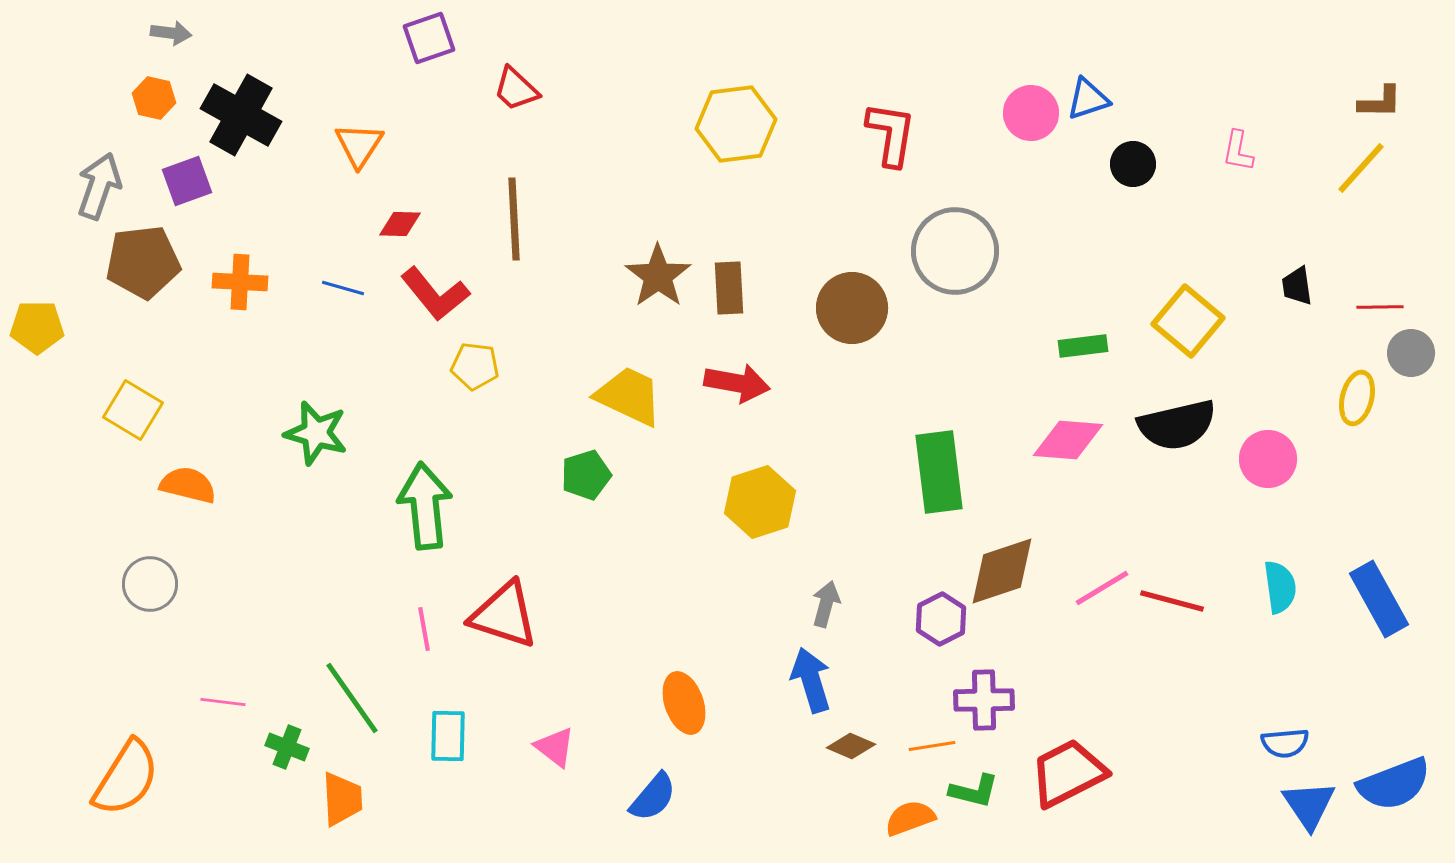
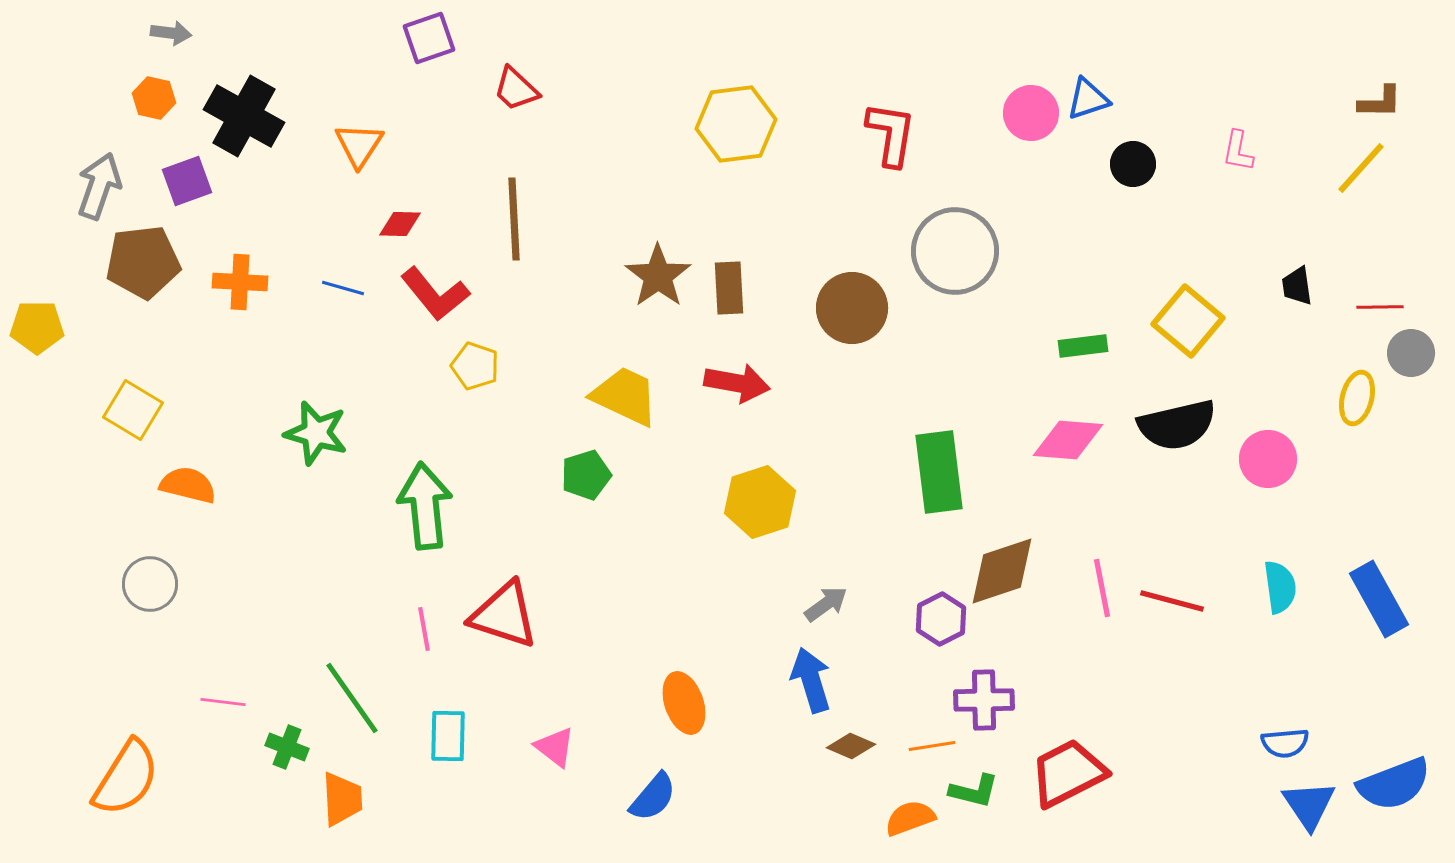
black cross at (241, 115): moved 3 px right, 1 px down
yellow pentagon at (475, 366): rotated 12 degrees clockwise
yellow trapezoid at (629, 396): moved 4 px left
pink line at (1102, 588): rotated 70 degrees counterclockwise
gray arrow at (826, 604): rotated 39 degrees clockwise
